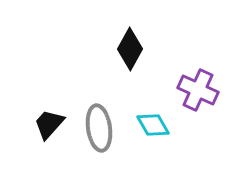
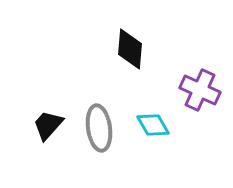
black diamond: rotated 24 degrees counterclockwise
purple cross: moved 2 px right
black trapezoid: moved 1 px left, 1 px down
